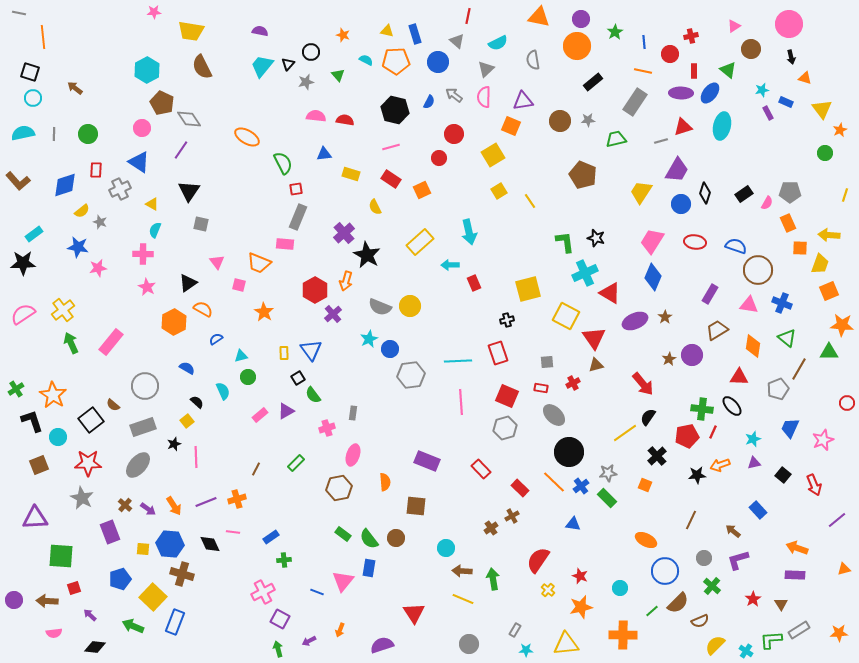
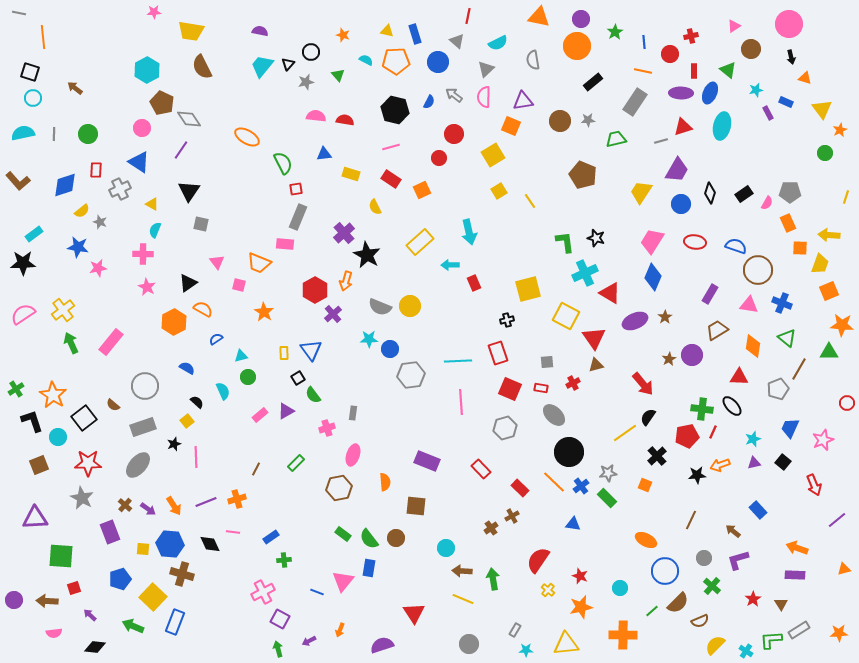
cyan star at (762, 90): moved 6 px left
blue ellipse at (710, 93): rotated 15 degrees counterclockwise
black diamond at (705, 193): moved 5 px right
yellow line at (845, 195): moved 1 px right, 2 px down
cyan star at (369, 339): rotated 24 degrees clockwise
red square at (507, 396): moved 3 px right, 7 px up
black square at (91, 420): moved 7 px left, 2 px up
black square at (783, 475): moved 13 px up
